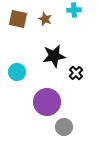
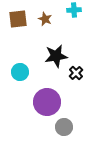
brown square: rotated 18 degrees counterclockwise
black star: moved 2 px right
cyan circle: moved 3 px right
